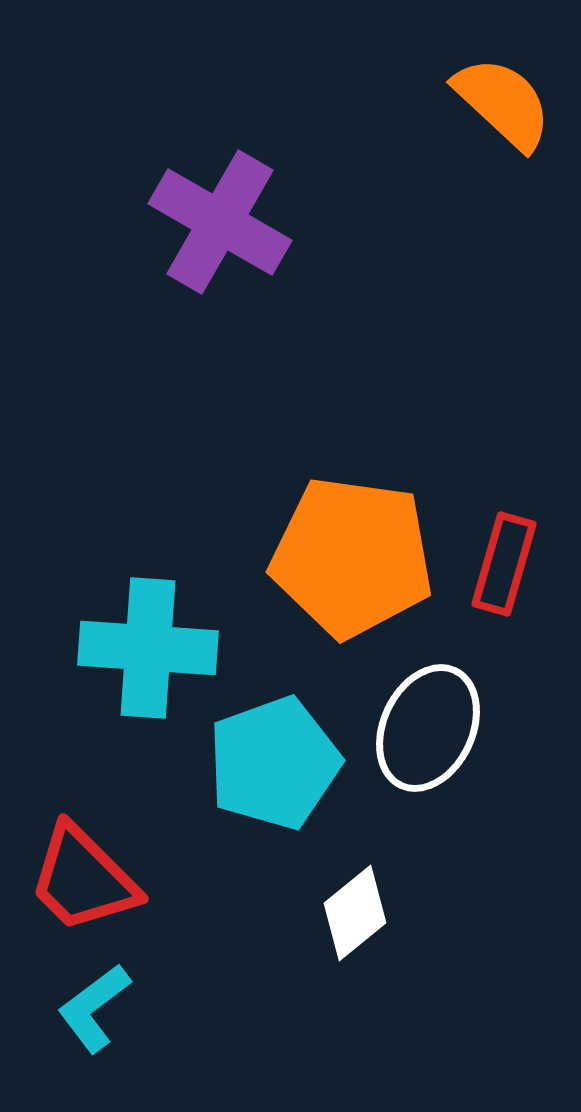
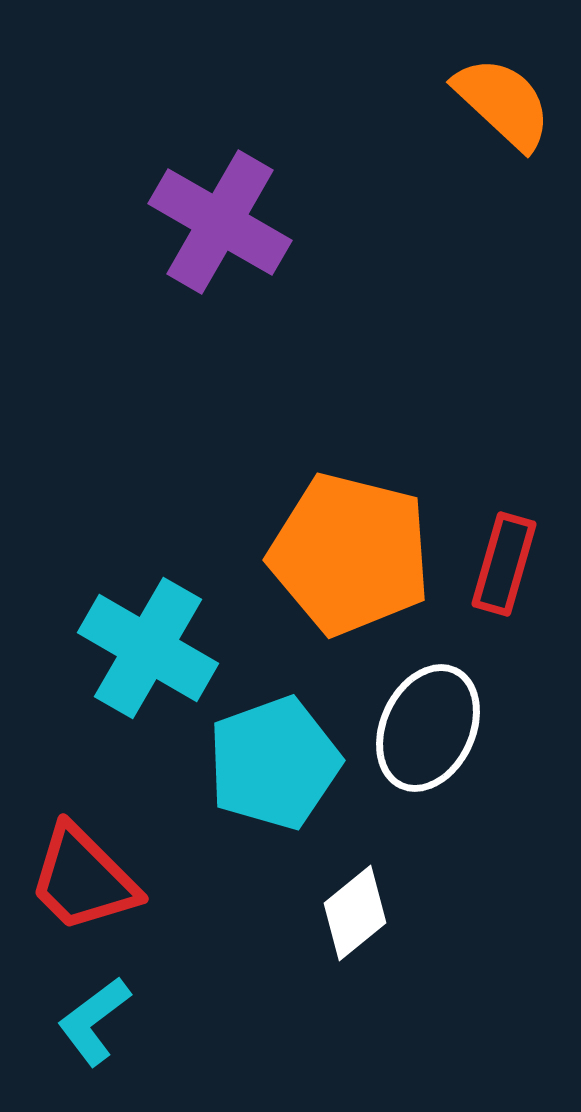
orange pentagon: moved 2 px left, 3 px up; rotated 6 degrees clockwise
cyan cross: rotated 26 degrees clockwise
cyan L-shape: moved 13 px down
